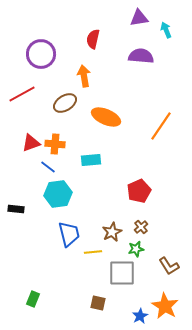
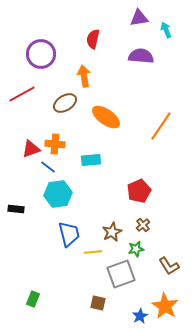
orange ellipse: rotated 12 degrees clockwise
red triangle: moved 6 px down
brown cross: moved 2 px right, 2 px up
gray square: moved 1 px left, 1 px down; rotated 20 degrees counterclockwise
